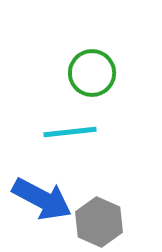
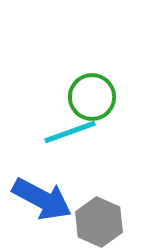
green circle: moved 24 px down
cyan line: rotated 14 degrees counterclockwise
